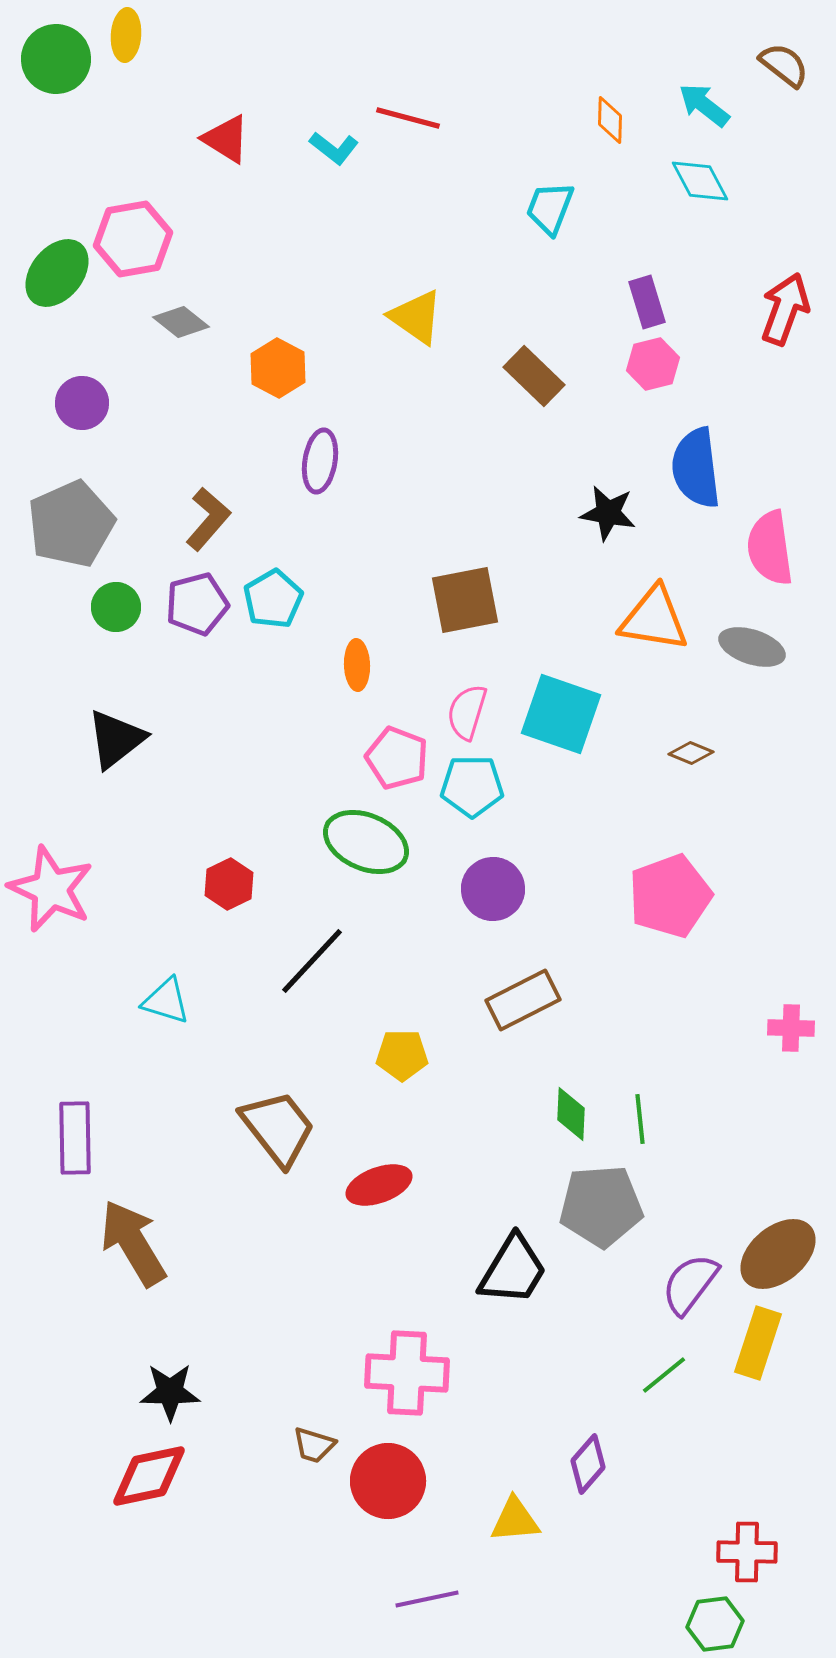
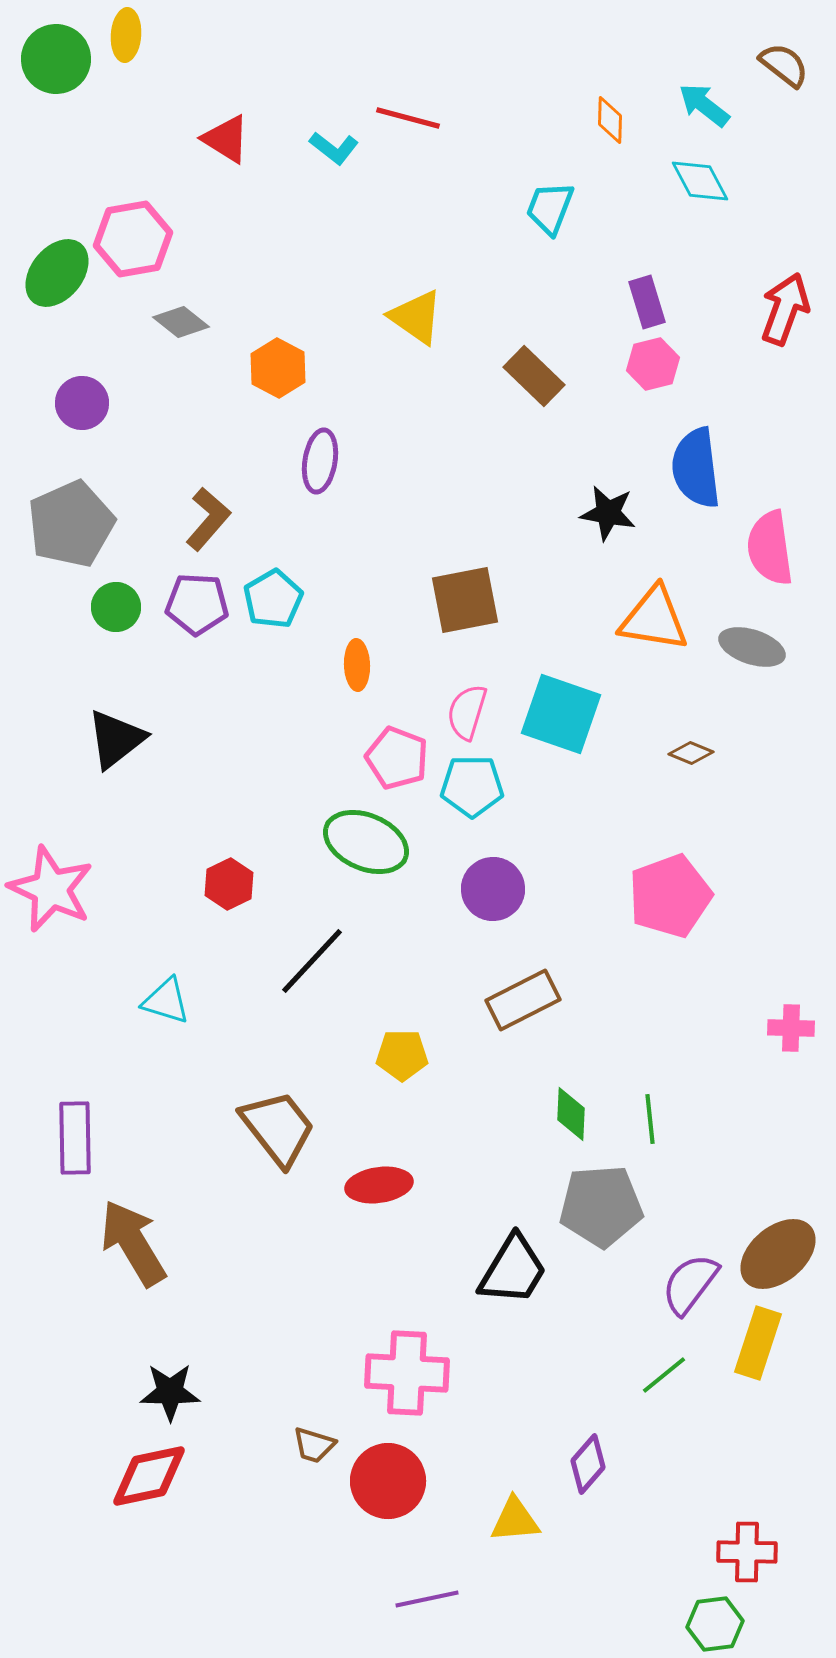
purple pentagon at (197, 604): rotated 18 degrees clockwise
green line at (640, 1119): moved 10 px right
red ellipse at (379, 1185): rotated 12 degrees clockwise
